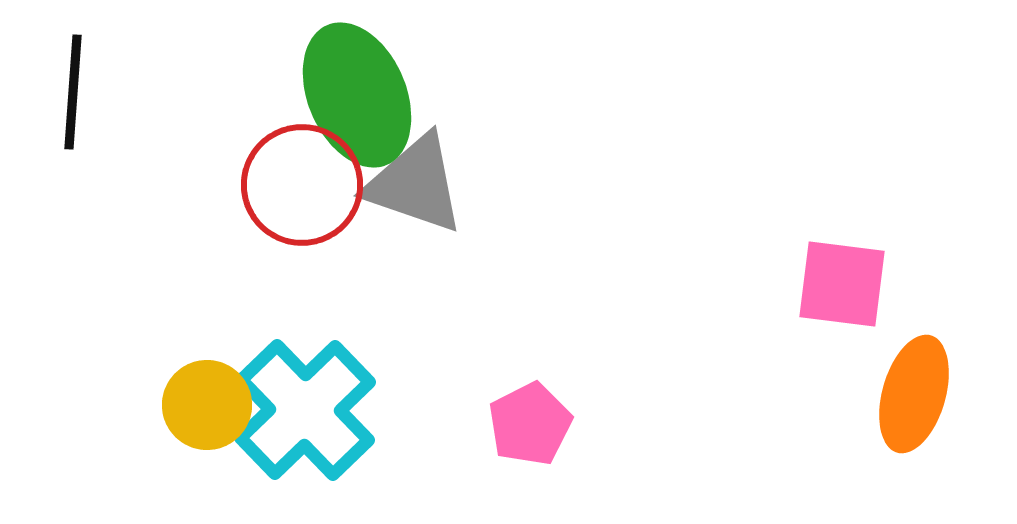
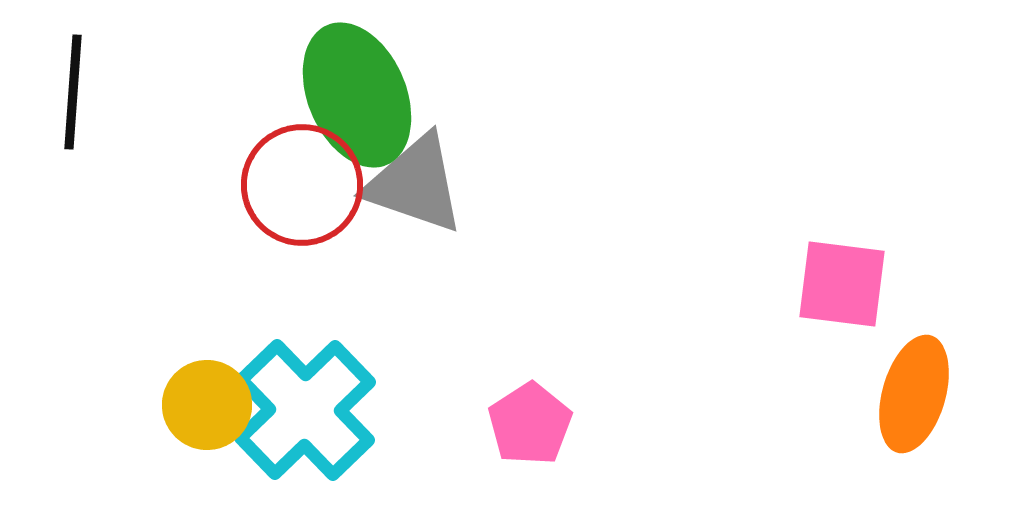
pink pentagon: rotated 6 degrees counterclockwise
